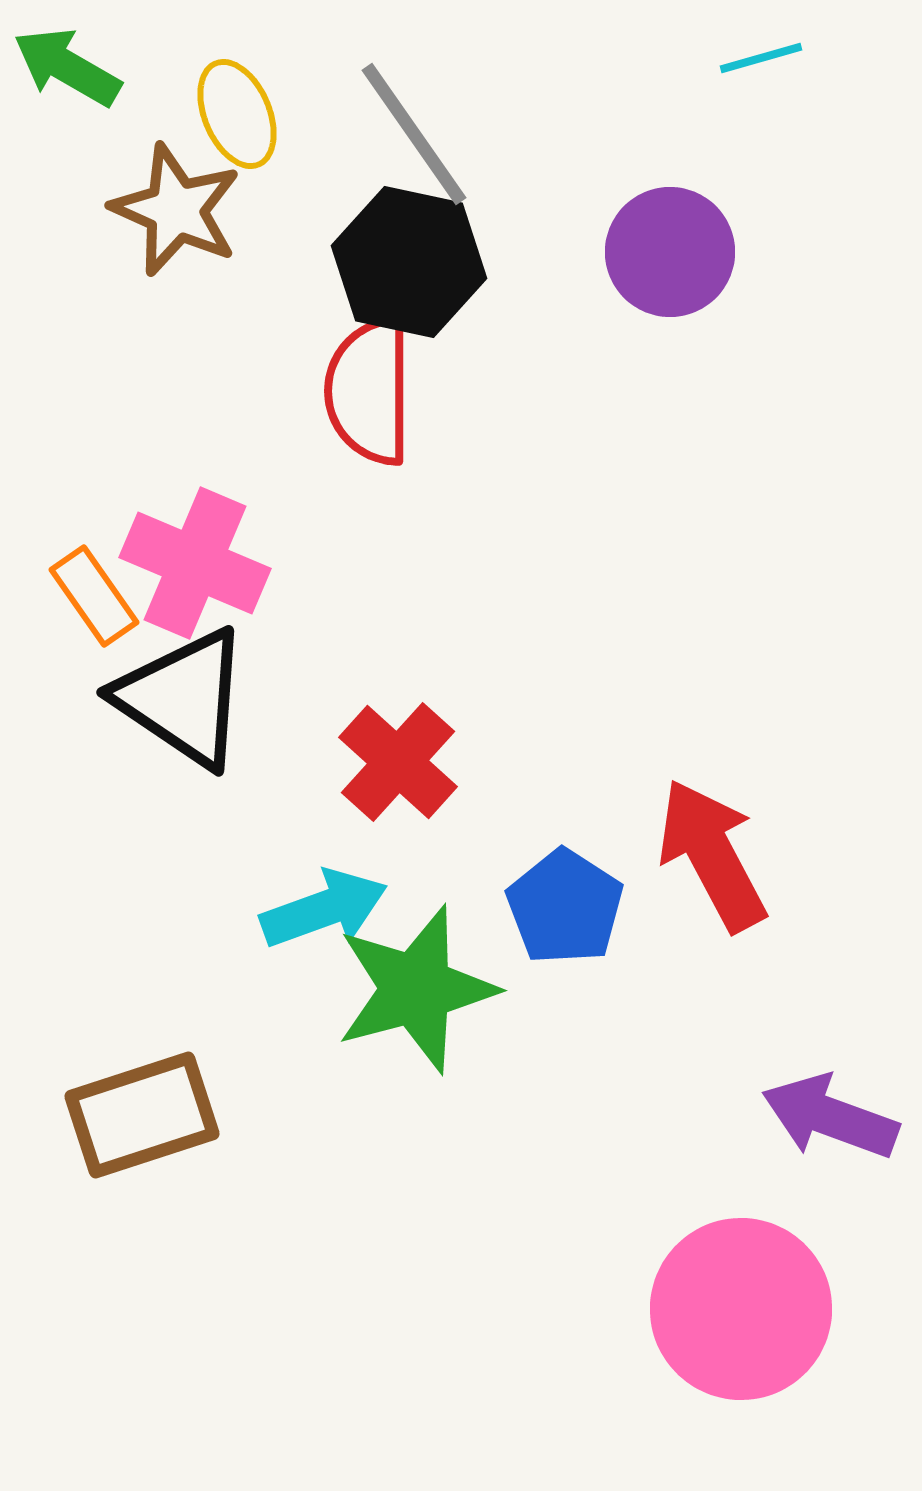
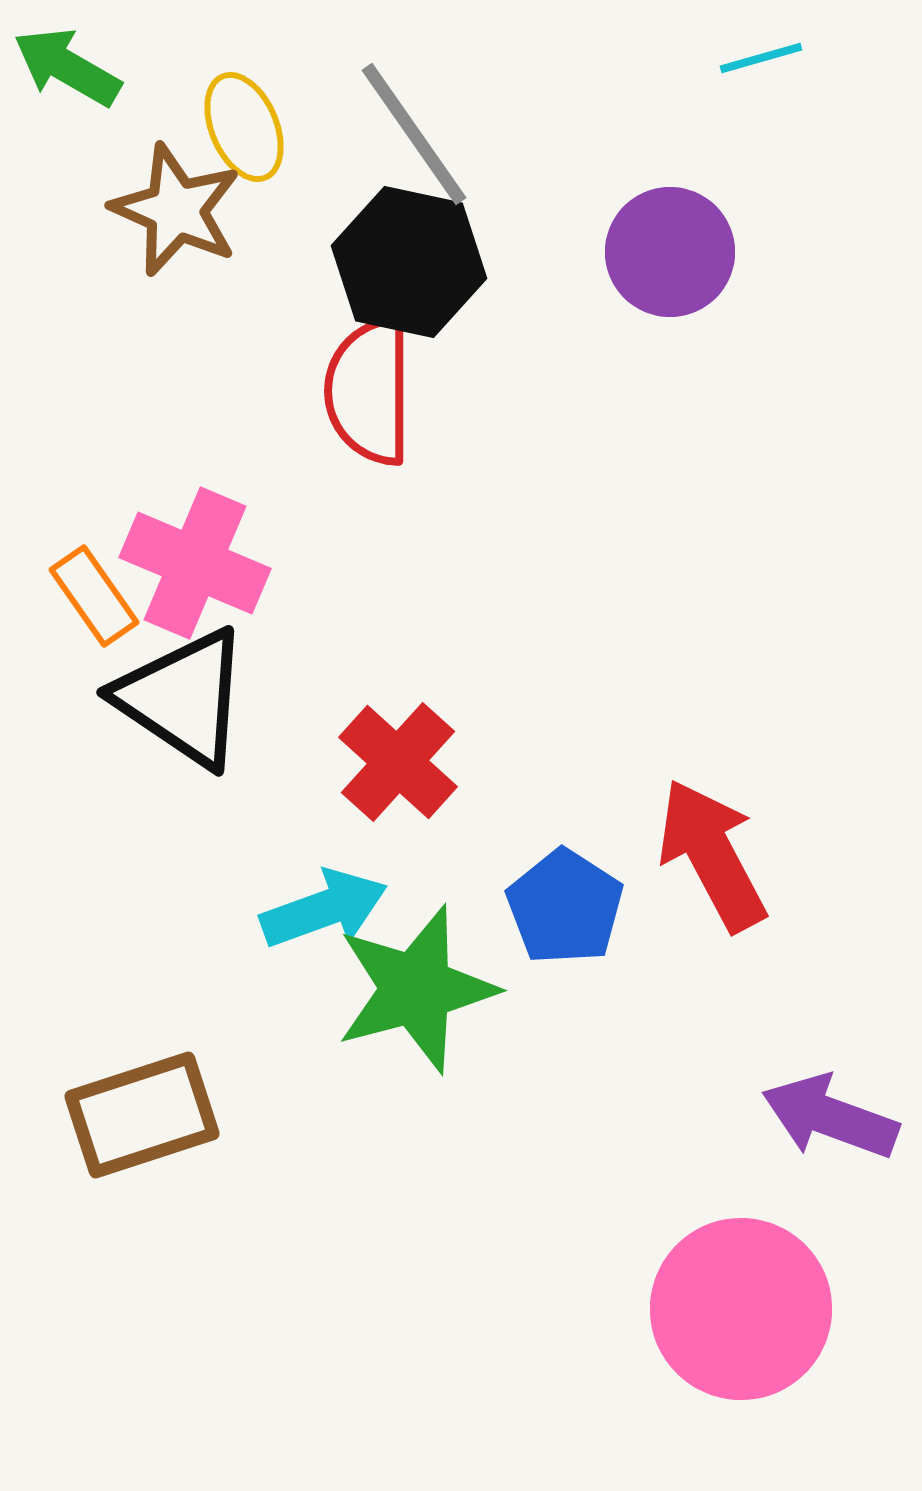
yellow ellipse: moved 7 px right, 13 px down
